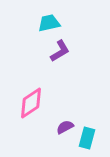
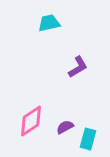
purple L-shape: moved 18 px right, 16 px down
pink diamond: moved 18 px down
cyan rectangle: moved 1 px right, 1 px down
